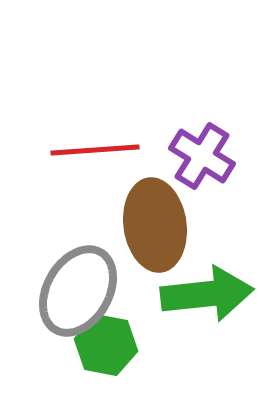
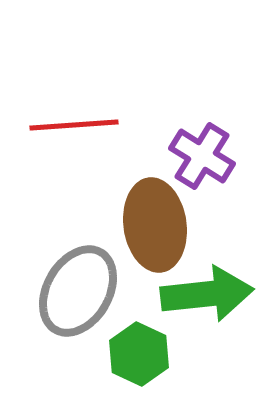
red line: moved 21 px left, 25 px up
green hexagon: moved 33 px right, 9 px down; rotated 14 degrees clockwise
